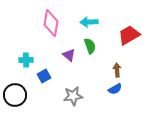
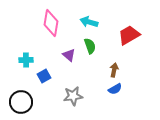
cyan arrow: rotated 18 degrees clockwise
brown arrow: moved 3 px left; rotated 16 degrees clockwise
black circle: moved 6 px right, 7 px down
